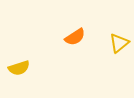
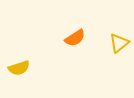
orange semicircle: moved 1 px down
